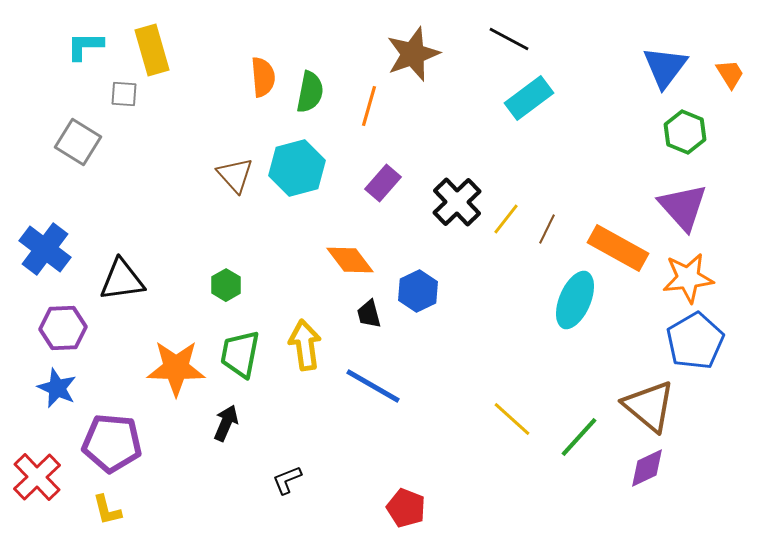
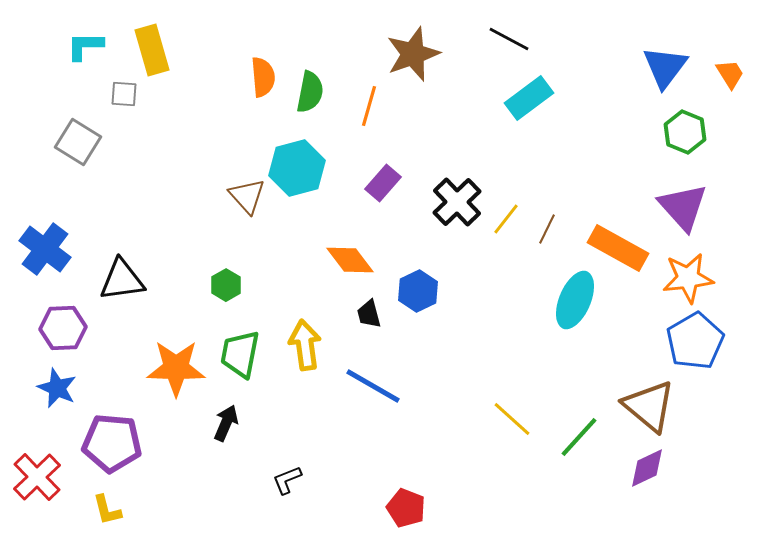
brown triangle at (235, 175): moved 12 px right, 21 px down
